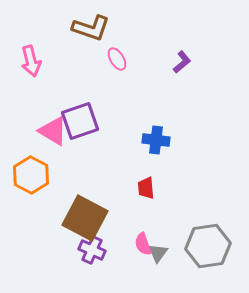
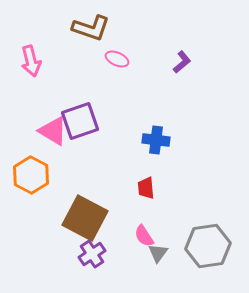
pink ellipse: rotated 35 degrees counterclockwise
pink semicircle: moved 1 px right, 8 px up; rotated 15 degrees counterclockwise
purple cross: moved 4 px down; rotated 32 degrees clockwise
